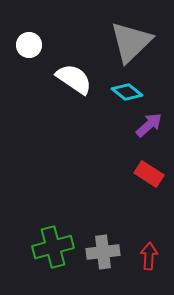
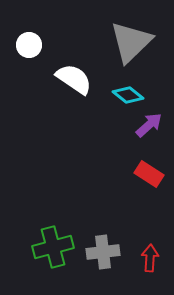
cyan diamond: moved 1 px right, 3 px down
red arrow: moved 1 px right, 2 px down
